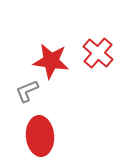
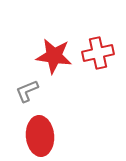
red cross: rotated 36 degrees clockwise
red star: moved 3 px right, 5 px up
